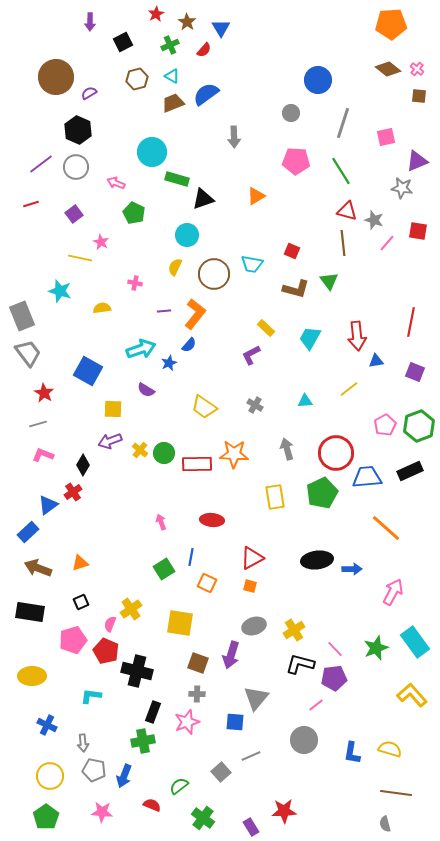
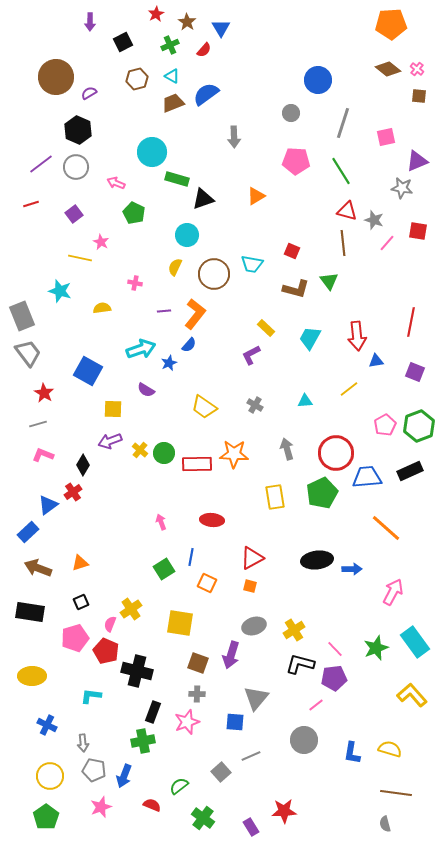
pink pentagon at (73, 640): moved 2 px right, 2 px up
pink star at (102, 812): moved 1 px left, 5 px up; rotated 25 degrees counterclockwise
